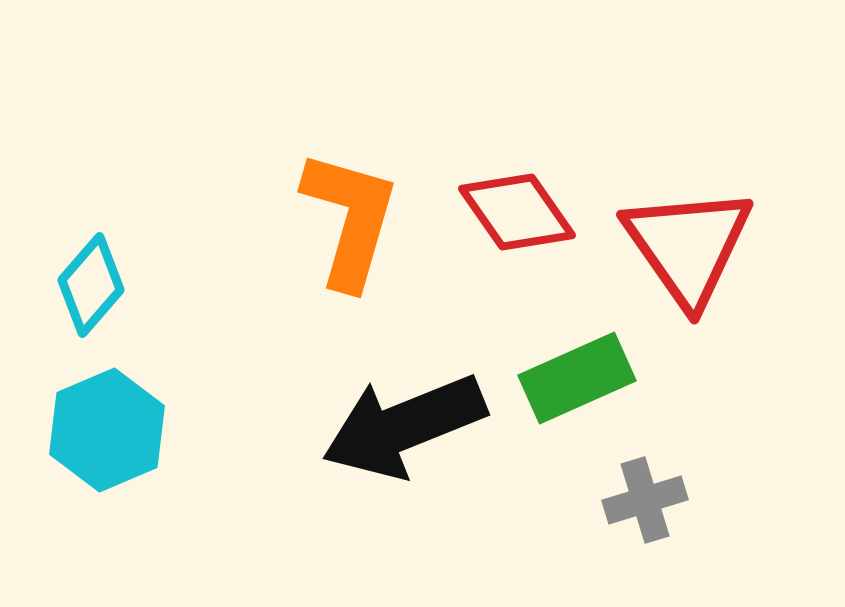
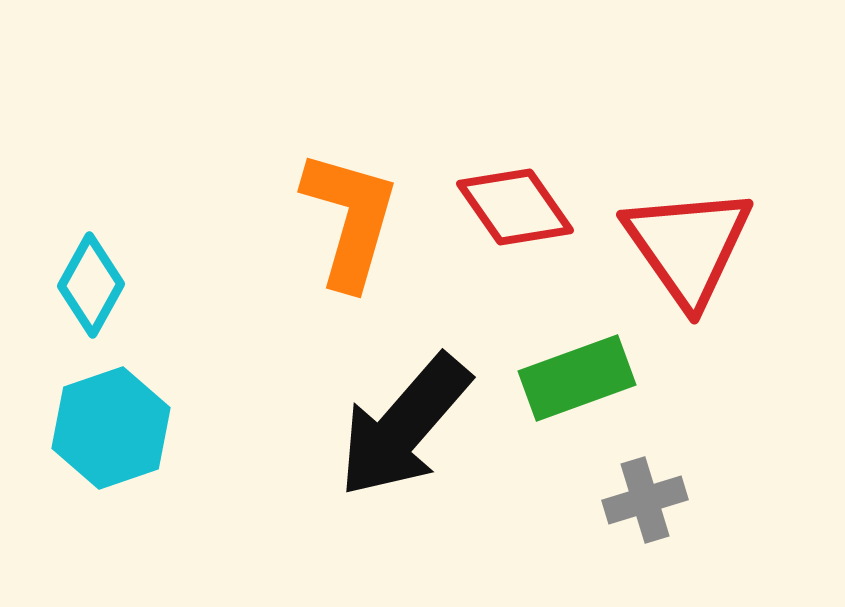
red diamond: moved 2 px left, 5 px up
cyan diamond: rotated 12 degrees counterclockwise
green rectangle: rotated 4 degrees clockwise
black arrow: rotated 27 degrees counterclockwise
cyan hexagon: moved 4 px right, 2 px up; rotated 4 degrees clockwise
